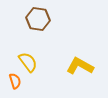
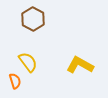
brown hexagon: moved 5 px left; rotated 20 degrees clockwise
yellow L-shape: moved 1 px up
